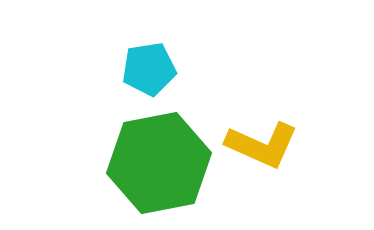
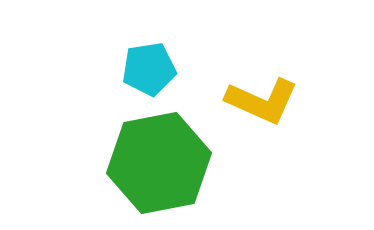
yellow L-shape: moved 44 px up
